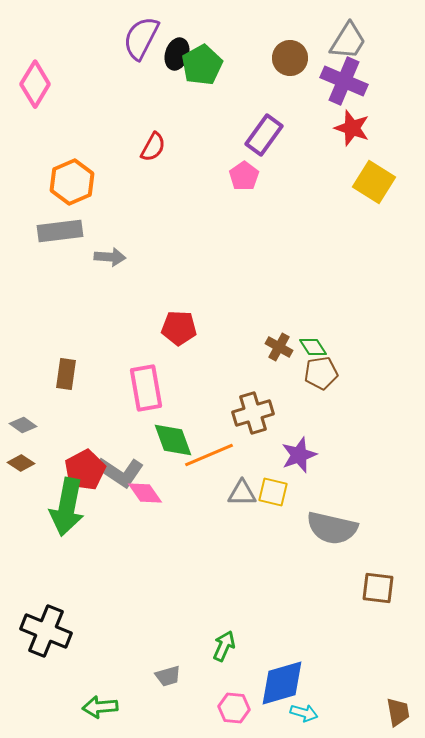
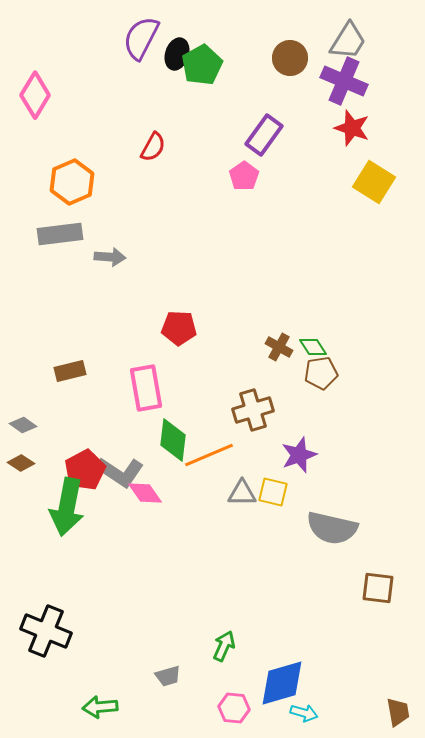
pink diamond at (35, 84): moved 11 px down
gray rectangle at (60, 231): moved 3 px down
brown rectangle at (66, 374): moved 4 px right, 3 px up; rotated 68 degrees clockwise
brown cross at (253, 413): moved 3 px up
green diamond at (173, 440): rotated 27 degrees clockwise
